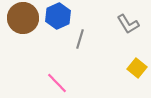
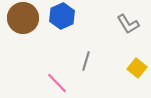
blue hexagon: moved 4 px right
gray line: moved 6 px right, 22 px down
